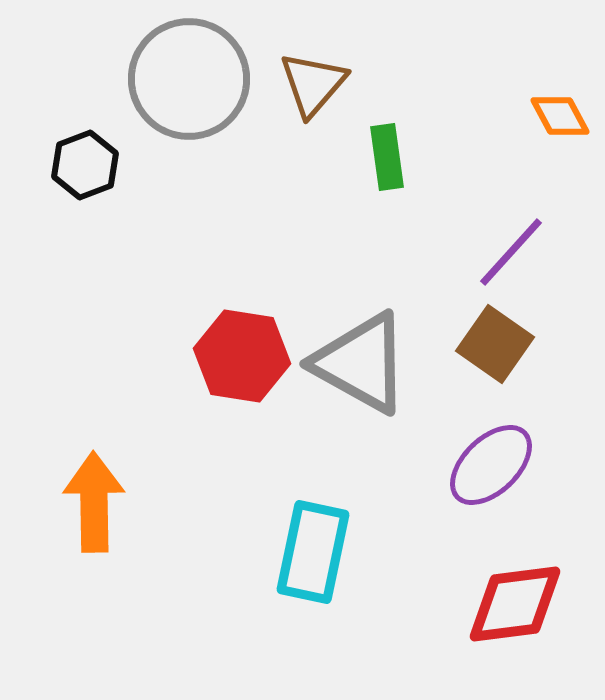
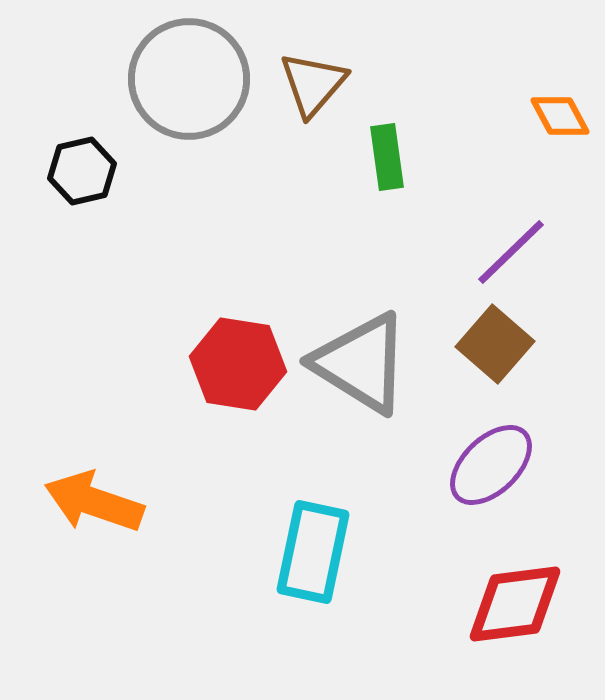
black hexagon: moved 3 px left, 6 px down; rotated 8 degrees clockwise
purple line: rotated 4 degrees clockwise
brown square: rotated 6 degrees clockwise
red hexagon: moved 4 px left, 8 px down
gray triangle: rotated 3 degrees clockwise
orange arrow: rotated 70 degrees counterclockwise
